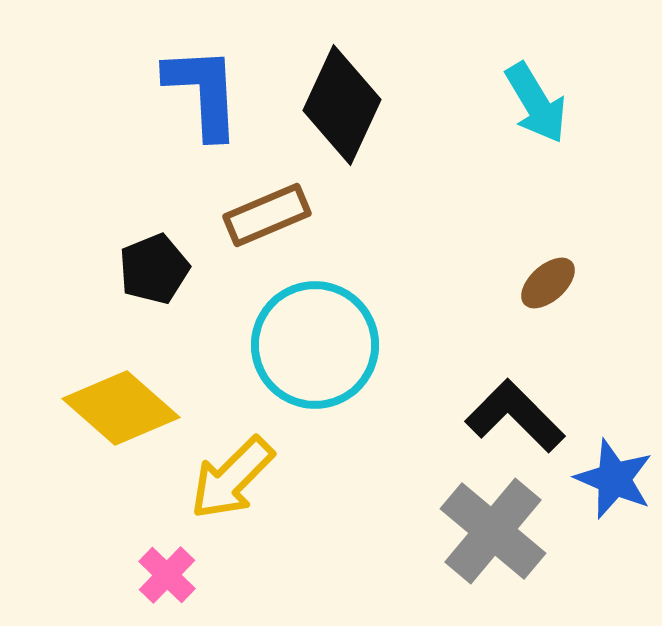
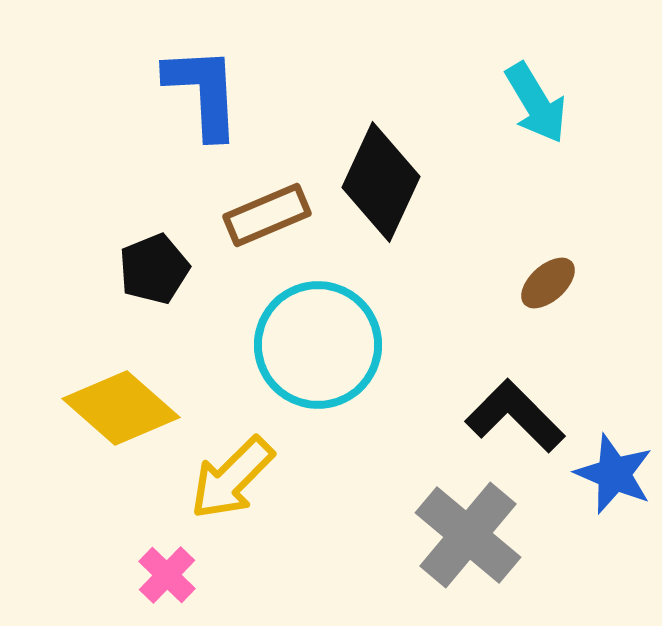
black diamond: moved 39 px right, 77 px down
cyan circle: moved 3 px right
blue star: moved 5 px up
gray cross: moved 25 px left, 4 px down
